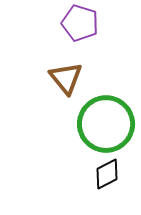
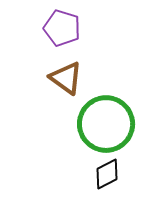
purple pentagon: moved 18 px left, 5 px down
brown triangle: rotated 15 degrees counterclockwise
